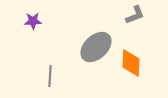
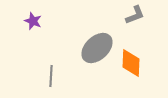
purple star: rotated 24 degrees clockwise
gray ellipse: moved 1 px right, 1 px down
gray line: moved 1 px right
